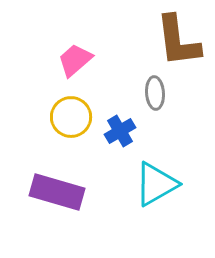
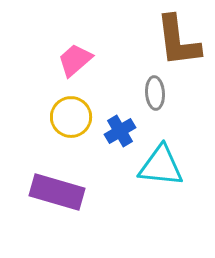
cyan triangle: moved 5 px right, 18 px up; rotated 36 degrees clockwise
